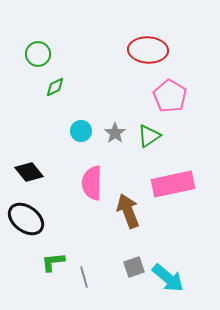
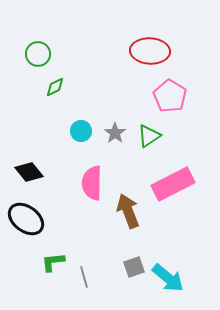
red ellipse: moved 2 px right, 1 px down
pink rectangle: rotated 15 degrees counterclockwise
